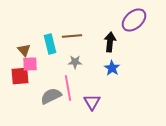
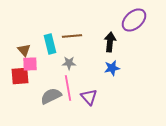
gray star: moved 6 px left, 1 px down
blue star: rotated 28 degrees clockwise
purple triangle: moved 3 px left, 5 px up; rotated 12 degrees counterclockwise
